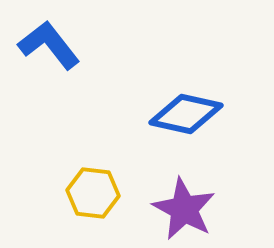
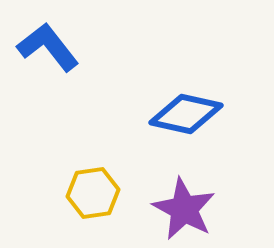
blue L-shape: moved 1 px left, 2 px down
yellow hexagon: rotated 15 degrees counterclockwise
